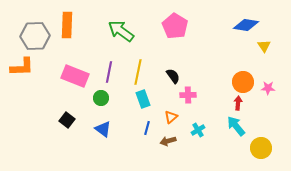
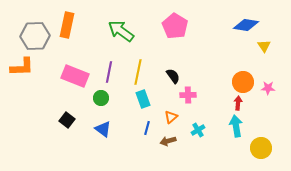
orange rectangle: rotated 10 degrees clockwise
cyan arrow: rotated 30 degrees clockwise
